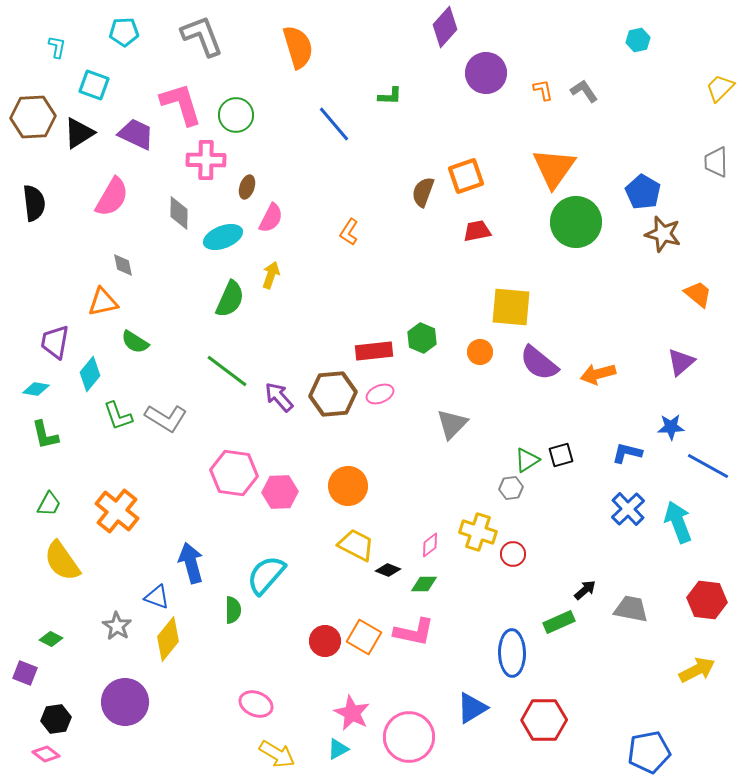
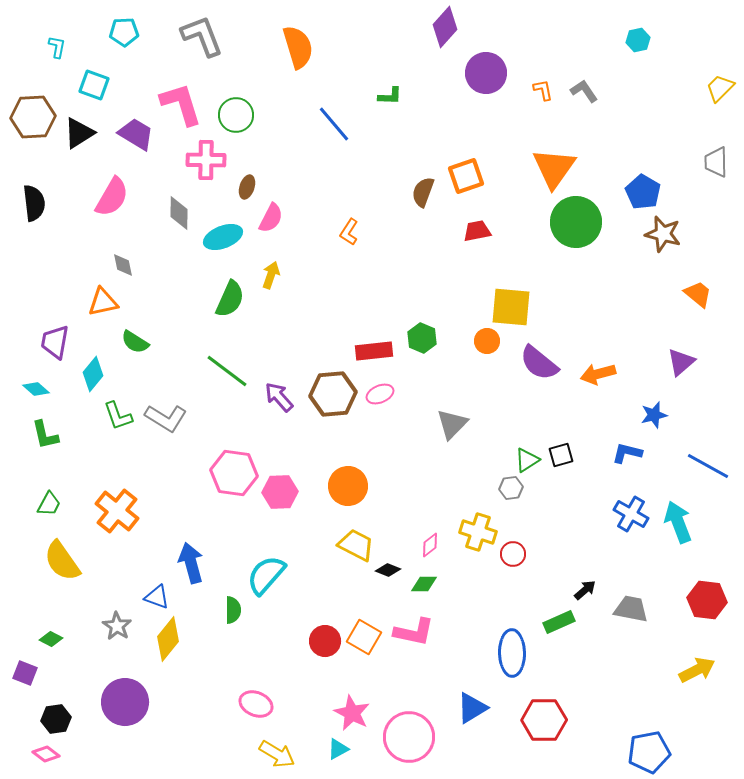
purple trapezoid at (136, 134): rotated 6 degrees clockwise
orange circle at (480, 352): moved 7 px right, 11 px up
cyan diamond at (90, 374): moved 3 px right
cyan diamond at (36, 389): rotated 32 degrees clockwise
blue star at (671, 427): moved 17 px left, 12 px up; rotated 12 degrees counterclockwise
blue cross at (628, 509): moved 3 px right, 5 px down; rotated 16 degrees counterclockwise
